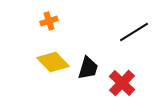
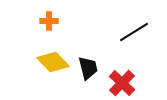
orange cross: rotated 18 degrees clockwise
black trapezoid: rotated 30 degrees counterclockwise
